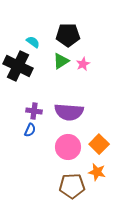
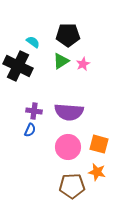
orange square: rotated 30 degrees counterclockwise
